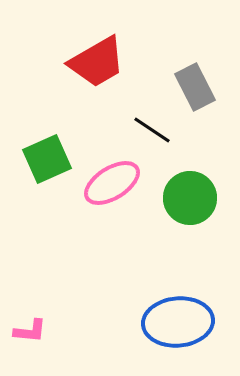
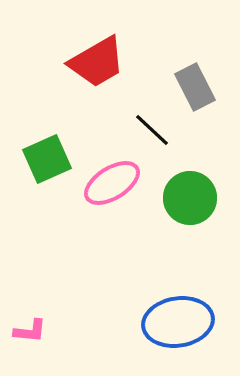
black line: rotated 9 degrees clockwise
blue ellipse: rotated 4 degrees counterclockwise
